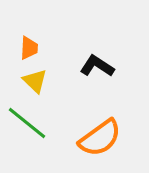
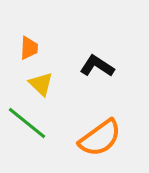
yellow triangle: moved 6 px right, 3 px down
